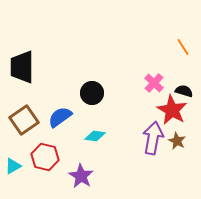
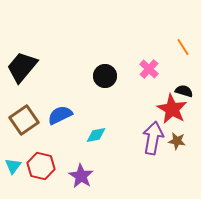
black trapezoid: rotated 40 degrees clockwise
pink cross: moved 5 px left, 14 px up
black circle: moved 13 px right, 17 px up
red star: moved 1 px up
blue semicircle: moved 2 px up; rotated 10 degrees clockwise
cyan diamond: moved 1 px right, 1 px up; rotated 20 degrees counterclockwise
brown star: rotated 18 degrees counterclockwise
red hexagon: moved 4 px left, 9 px down
cyan triangle: rotated 24 degrees counterclockwise
